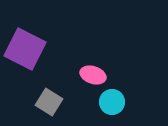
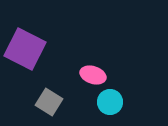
cyan circle: moved 2 px left
